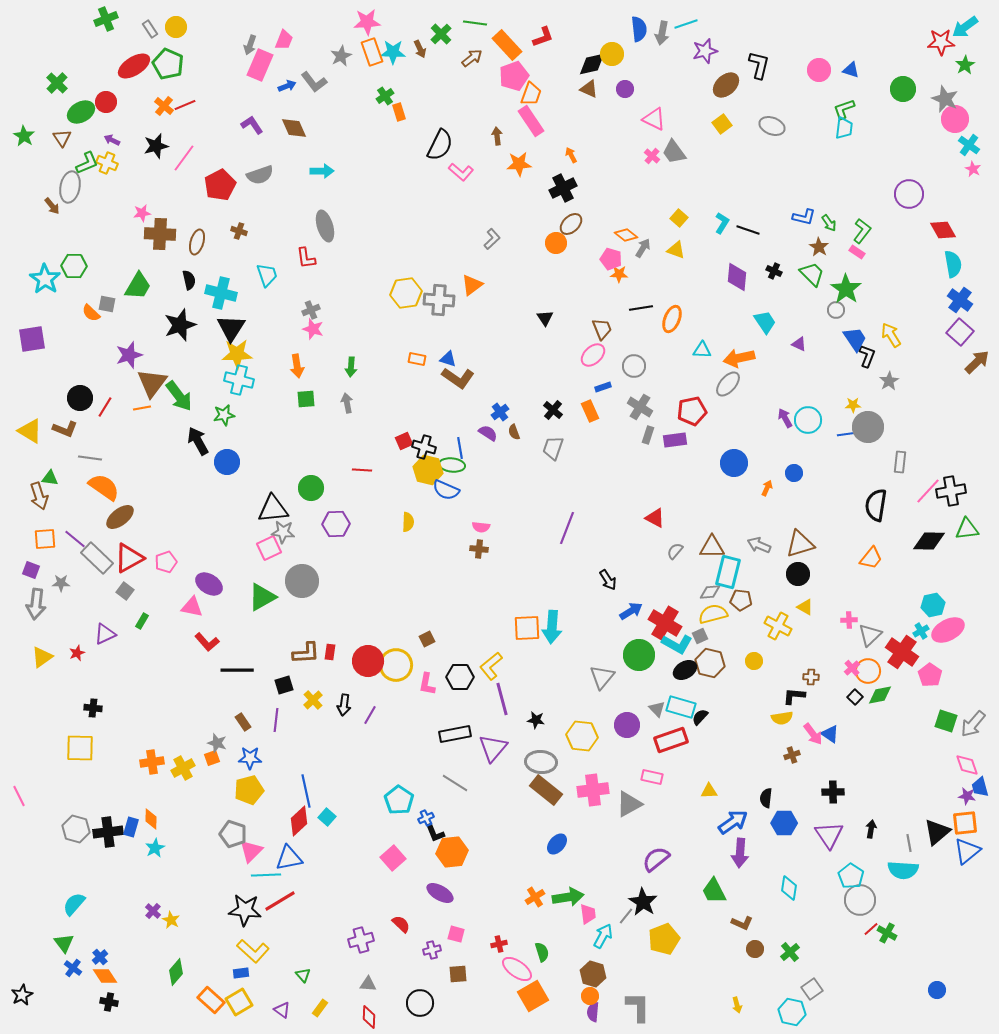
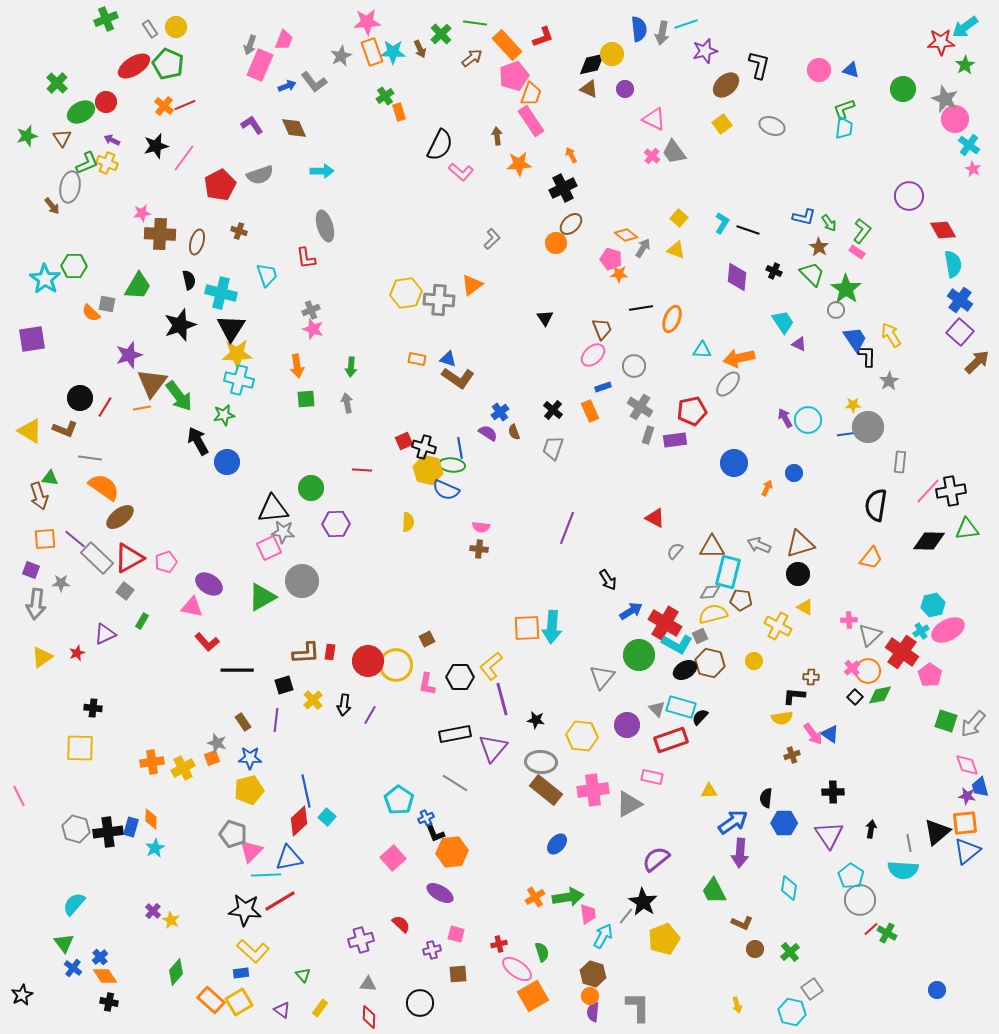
green star at (24, 136): moved 3 px right; rotated 25 degrees clockwise
purple circle at (909, 194): moved 2 px down
cyan trapezoid at (765, 322): moved 18 px right
black L-shape at (867, 356): rotated 20 degrees counterclockwise
